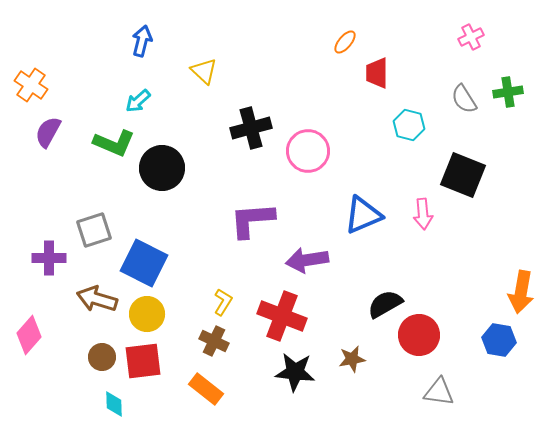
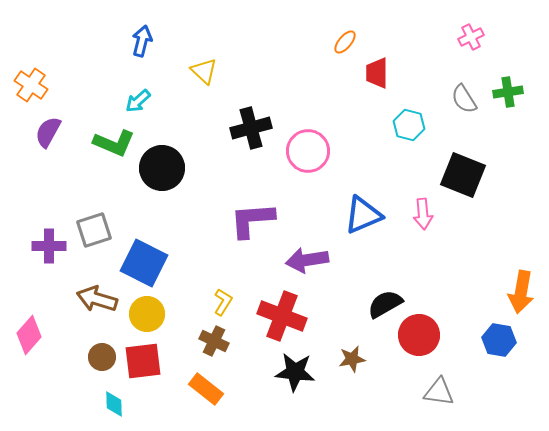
purple cross: moved 12 px up
